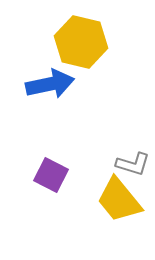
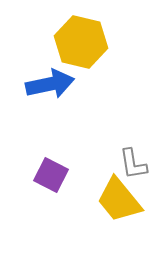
gray L-shape: rotated 64 degrees clockwise
